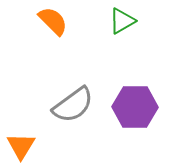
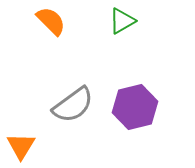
orange semicircle: moved 2 px left
purple hexagon: rotated 15 degrees counterclockwise
